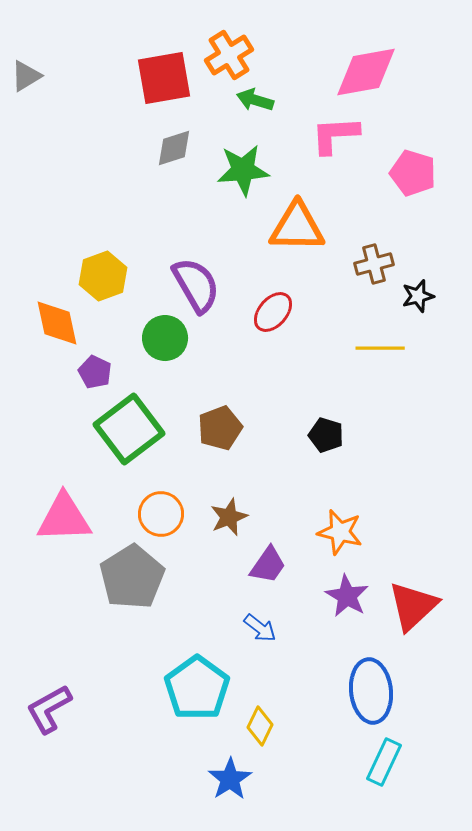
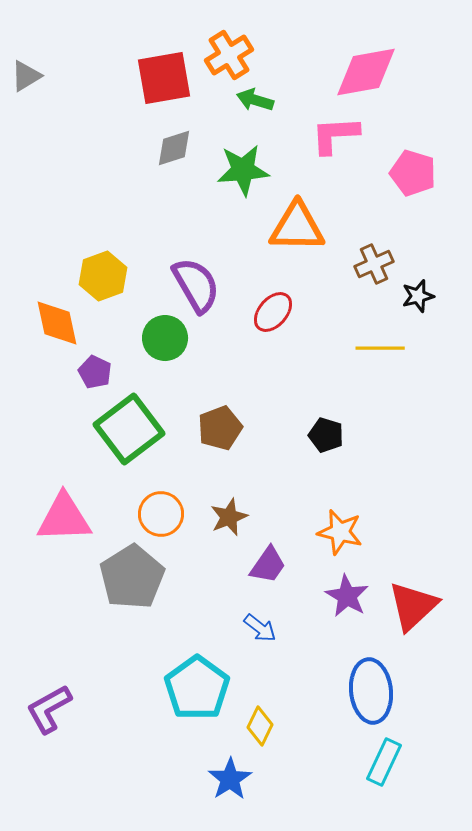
brown cross: rotated 9 degrees counterclockwise
